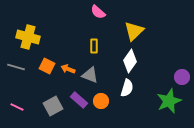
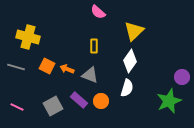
orange arrow: moved 1 px left
